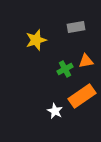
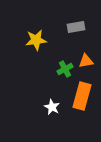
yellow star: rotated 10 degrees clockwise
orange rectangle: rotated 40 degrees counterclockwise
white star: moved 3 px left, 4 px up
